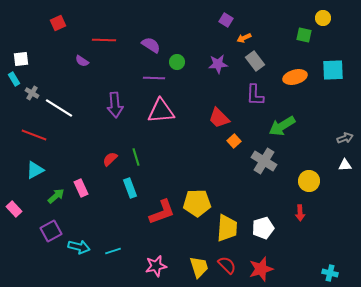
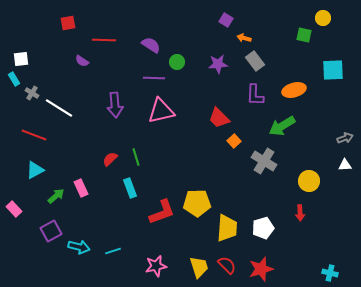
red square at (58, 23): moved 10 px right; rotated 14 degrees clockwise
orange arrow at (244, 38): rotated 40 degrees clockwise
orange ellipse at (295, 77): moved 1 px left, 13 px down
pink triangle at (161, 111): rotated 8 degrees counterclockwise
